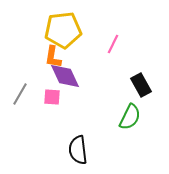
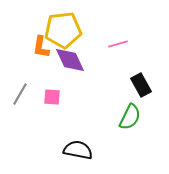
pink line: moved 5 px right; rotated 48 degrees clockwise
orange L-shape: moved 12 px left, 10 px up
purple diamond: moved 5 px right, 16 px up
black semicircle: rotated 108 degrees clockwise
